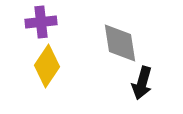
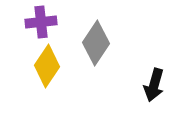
gray diamond: moved 24 px left; rotated 42 degrees clockwise
black arrow: moved 12 px right, 2 px down
